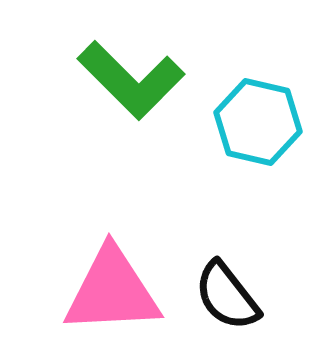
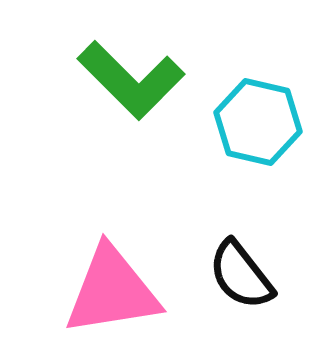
pink triangle: rotated 6 degrees counterclockwise
black semicircle: moved 14 px right, 21 px up
